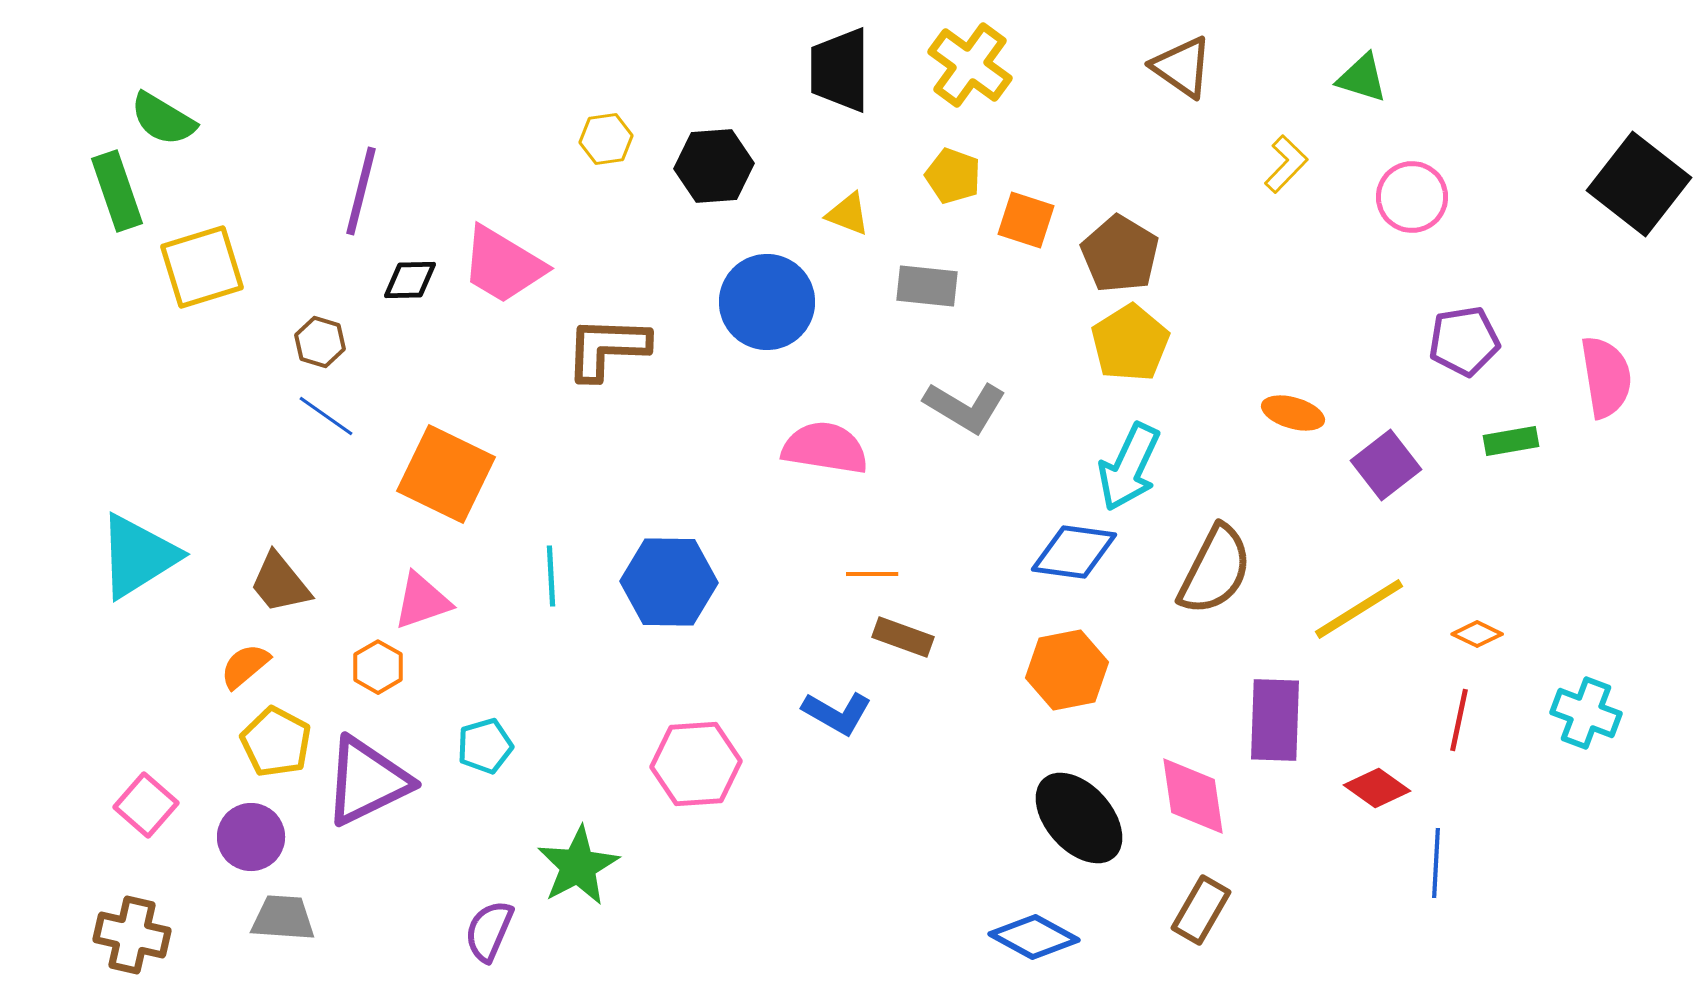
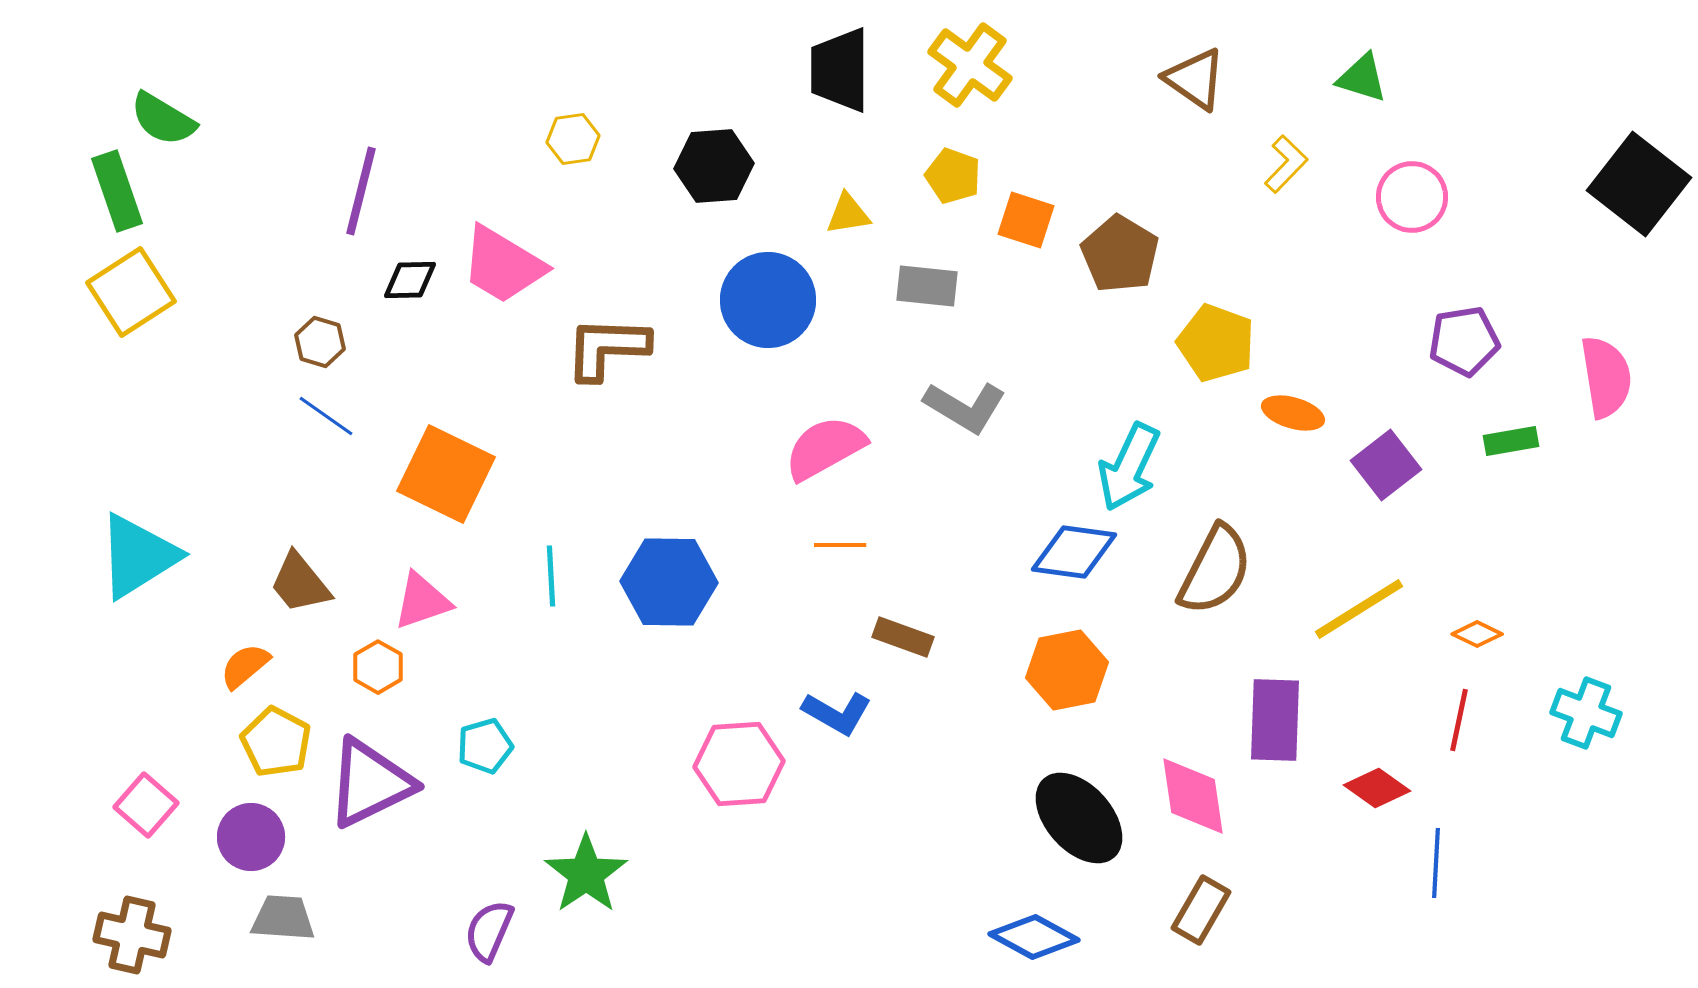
brown triangle at (1182, 67): moved 13 px right, 12 px down
yellow hexagon at (606, 139): moved 33 px left
yellow triangle at (848, 214): rotated 30 degrees counterclockwise
yellow square at (202, 267): moved 71 px left, 25 px down; rotated 16 degrees counterclockwise
blue circle at (767, 302): moved 1 px right, 2 px up
yellow pentagon at (1130, 343): moved 86 px right; rotated 20 degrees counterclockwise
pink semicircle at (825, 448): rotated 38 degrees counterclockwise
orange line at (872, 574): moved 32 px left, 29 px up
brown trapezoid at (280, 583): moved 20 px right
pink hexagon at (696, 764): moved 43 px right
purple triangle at (367, 781): moved 3 px right, 2 px down
green star at (578, 866): moved 8 px right, 8 px down; rotated 6 degrees counterclockwise
